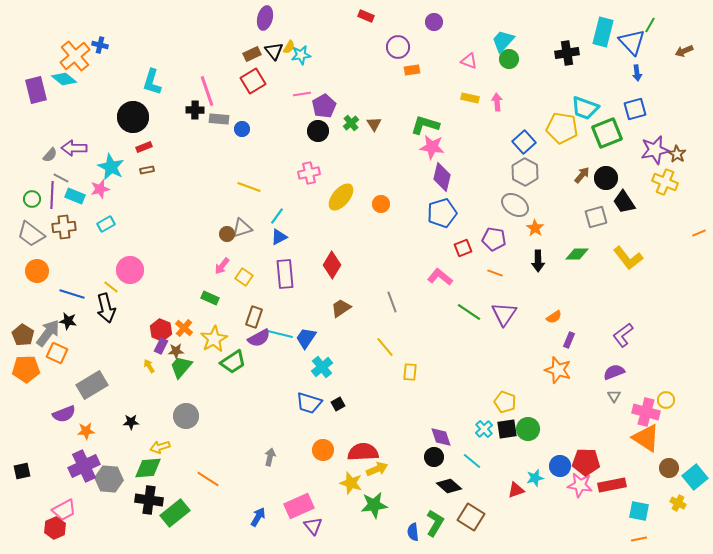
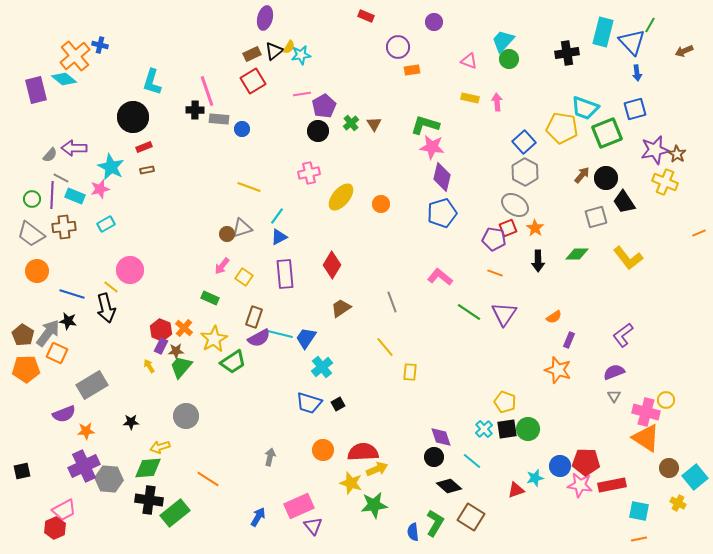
black triangle at (274, 51): rotated 30 degrees clockwise
red square at (463, 248): moved 45 px right, 20 px up
